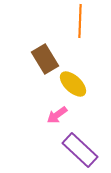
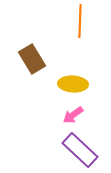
brown rectangle: moved 13 px left
yellow ellipse: rotated 40 degrees counterclockwise
pink arrow: moved 16 px right
